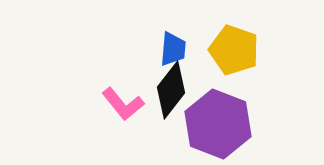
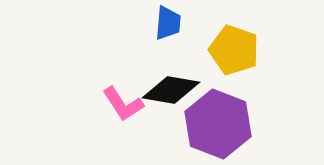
blue trapezoid: moved 5 px left, 26 px up
black diamond: rotated 62 degrees clockwise
pink L-shape: rotated 6 degrees clockwise
